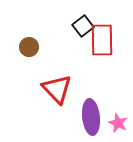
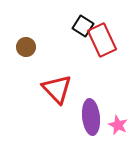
black square: rotated 20 degrees counterclockwise
red rectangle: rotated 24 degrees counterclockwise
brown circle: moved 3 px left
pink star: moved 2 px down
